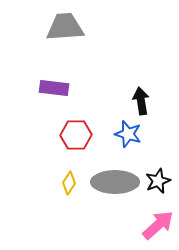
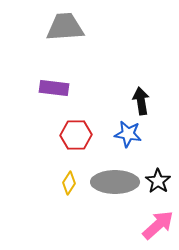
blue star: rotated 8 degrees counterclockwise
black star: rotated 15 degrees counterclockwise
